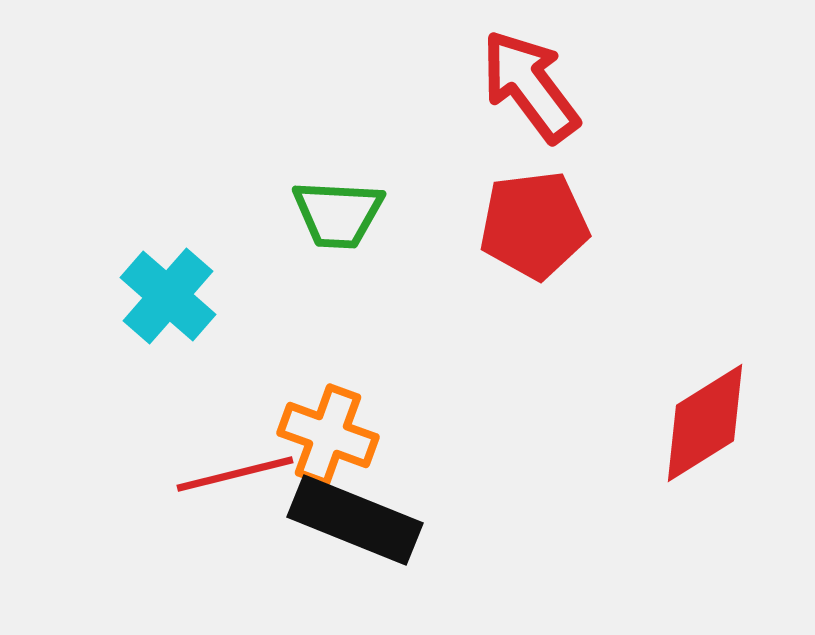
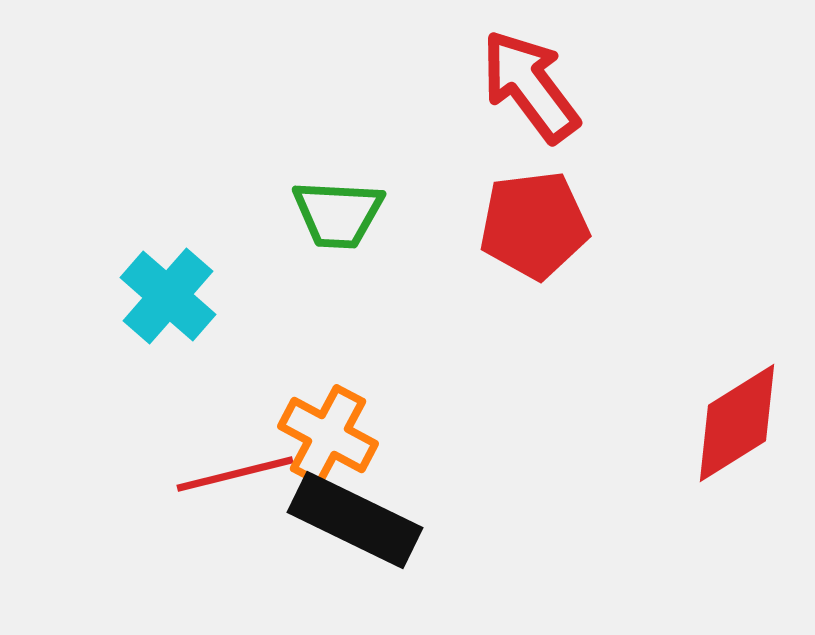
red diamond: moved 32 px right
orange cross: rotated 8 degrees clockwise
black rectangle: rotated 4 degrees clockwise
